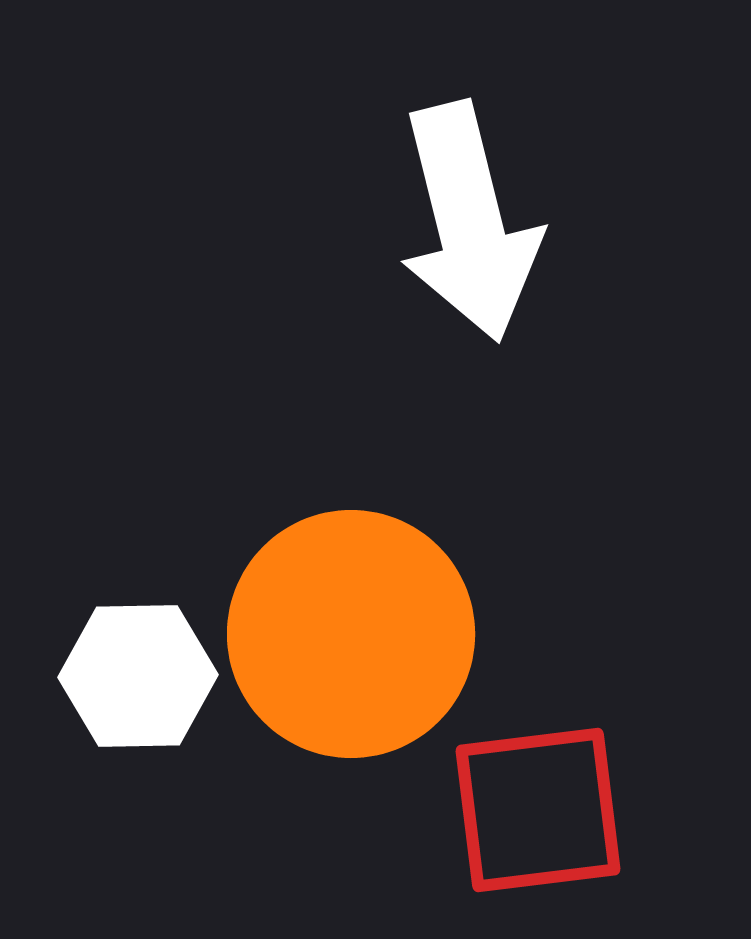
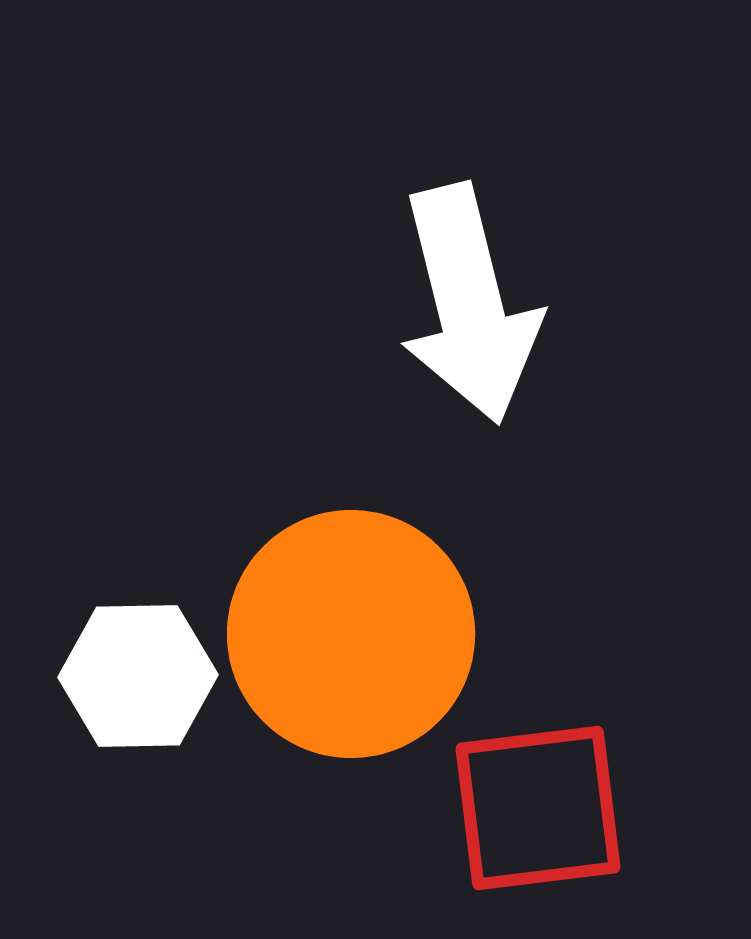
white arrow: moved 82 px down
red square: moved 2 px up
